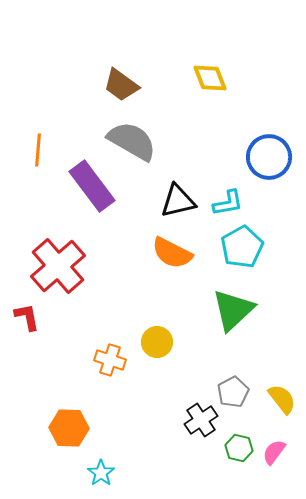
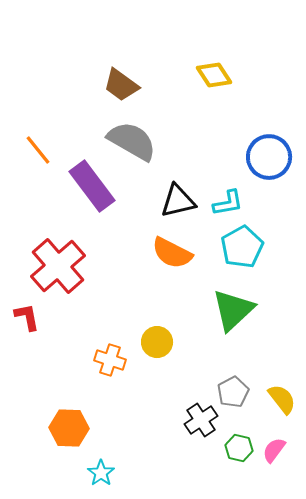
yellow diamond: moved 4 px right, 3 px up; rotated 12 degrees counterclockwise
orange line: rotated 44 degrees counterclockwise
pink semicircle: moved 2 px up
